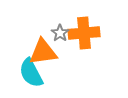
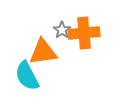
gray star: moved 2 px right, 3 px up
cyan semicircle: moved 4 px left, 3 px down
